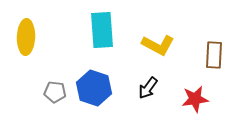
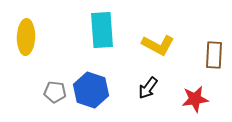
blue hexagon: moved 3 px left, 2 px down
